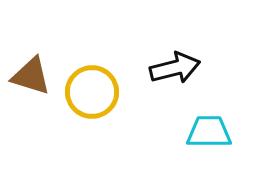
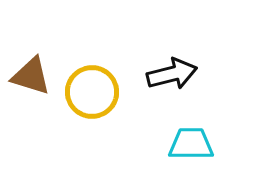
black arrow: moved 3 px left, 6 px down
cyan trapezoid: moved 18 px left, 12 px down
